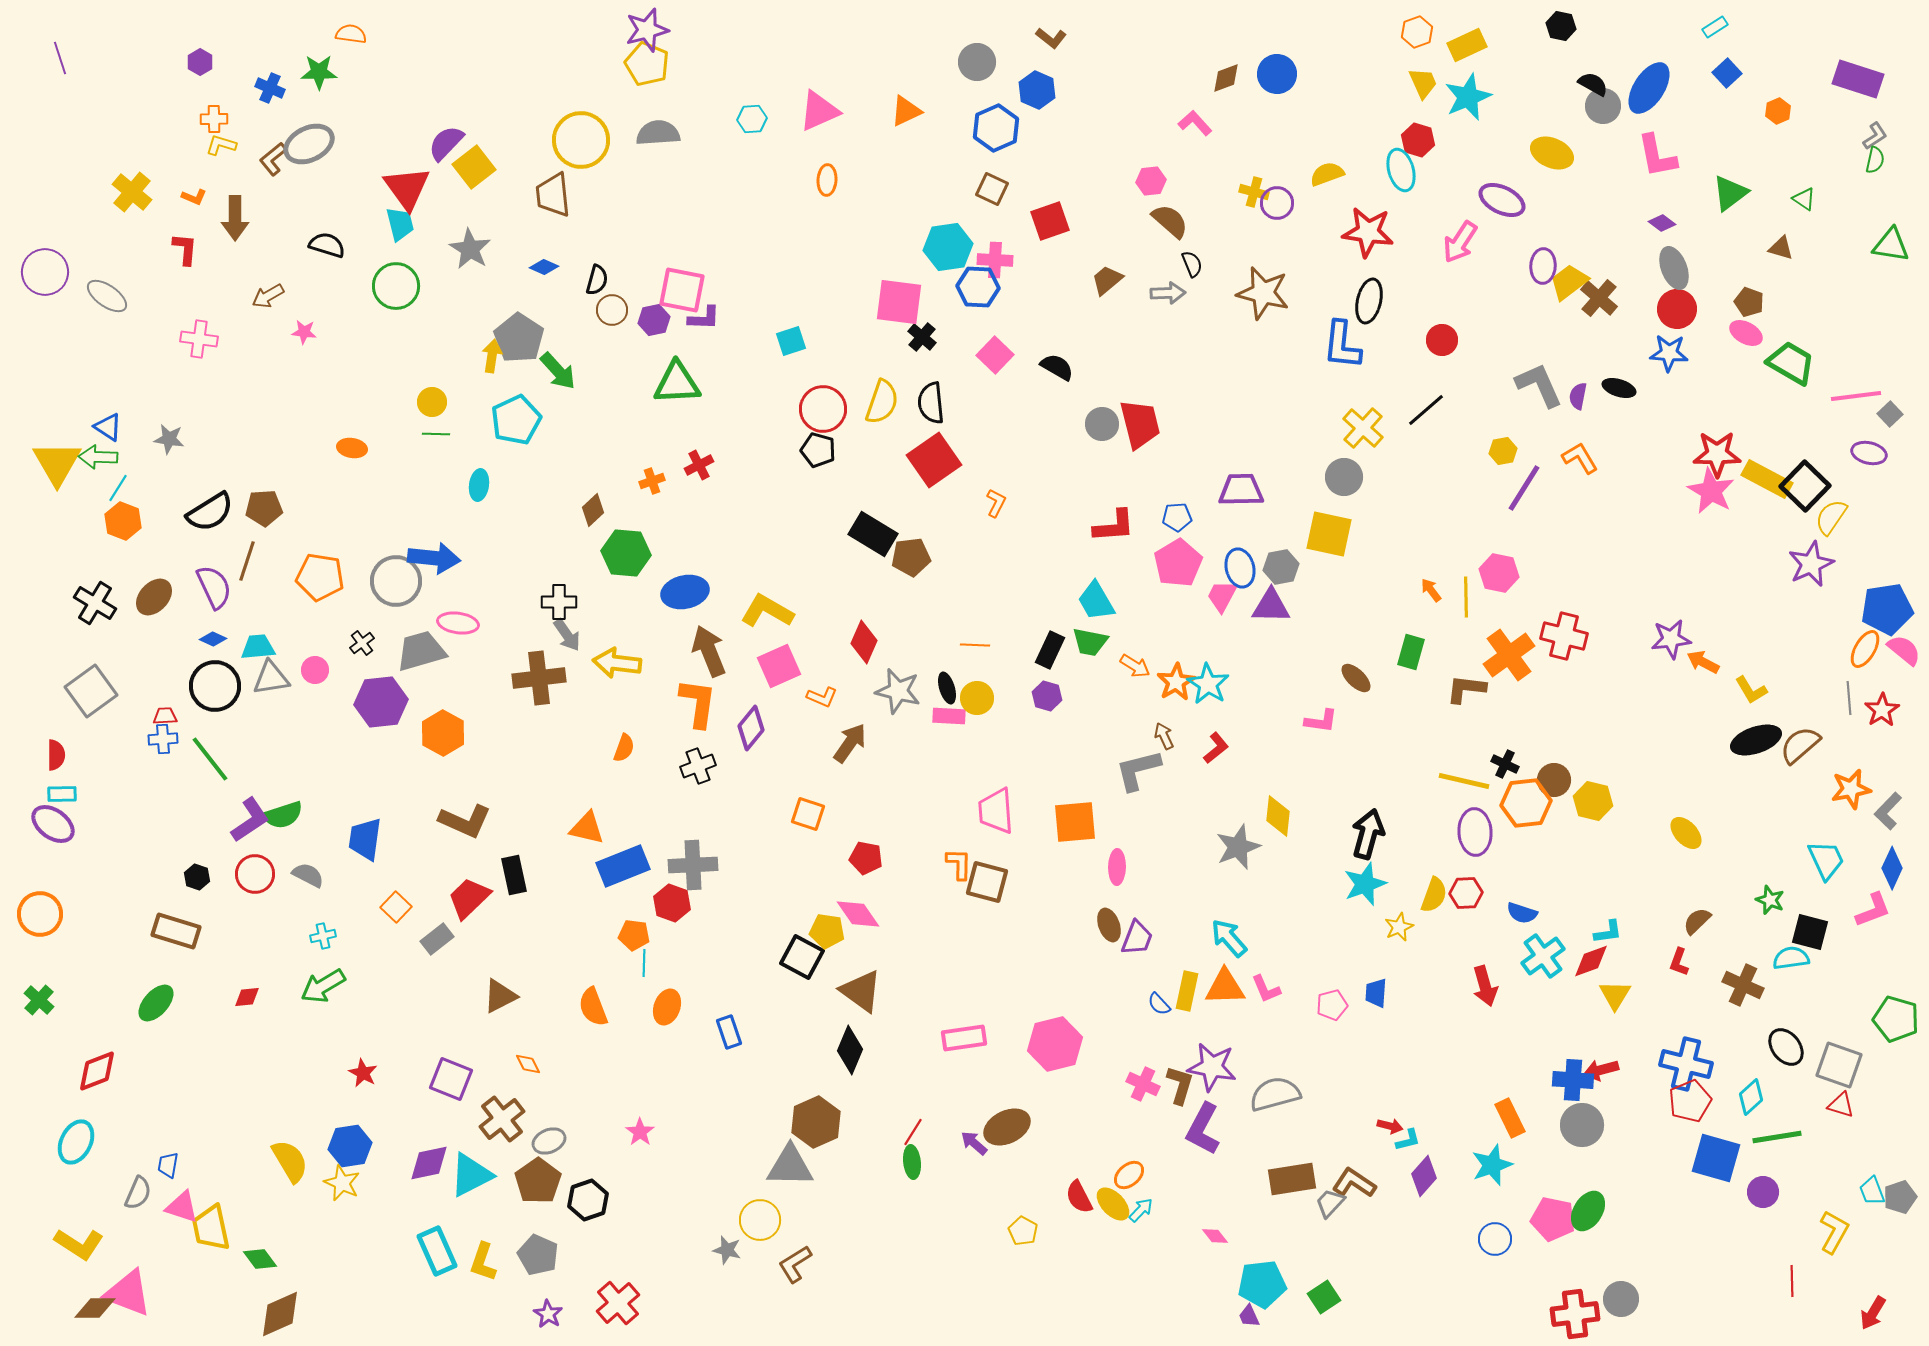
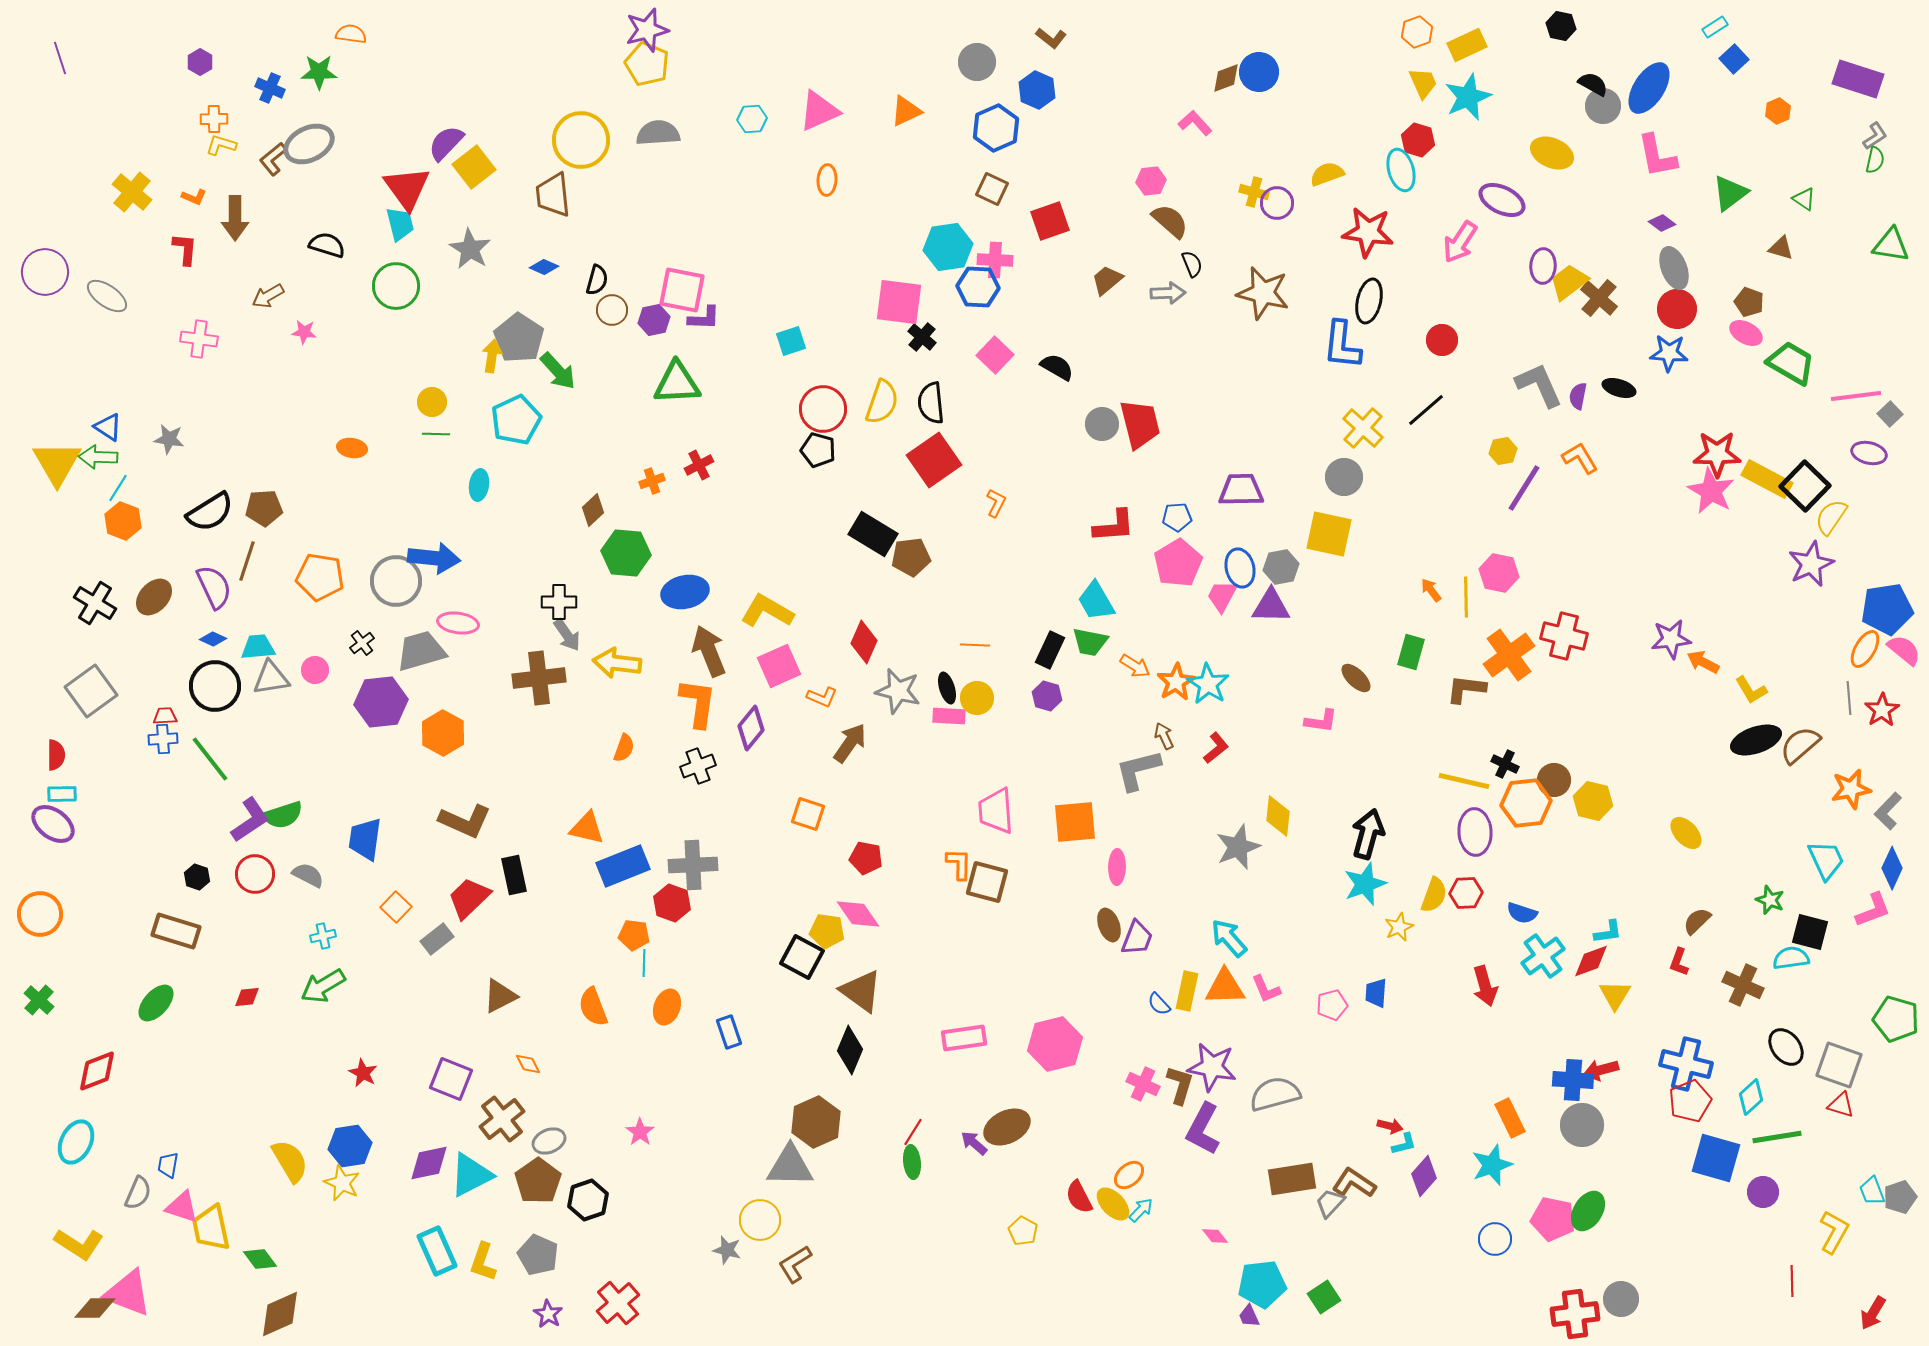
blue square at (1727, 73): moved 7 px right, 14 px up
blue circle at (1277, 74): moved 18 px left, 2 px up
cyan L-shape at (1408, 1140): moved 4 px left, 4 px down
